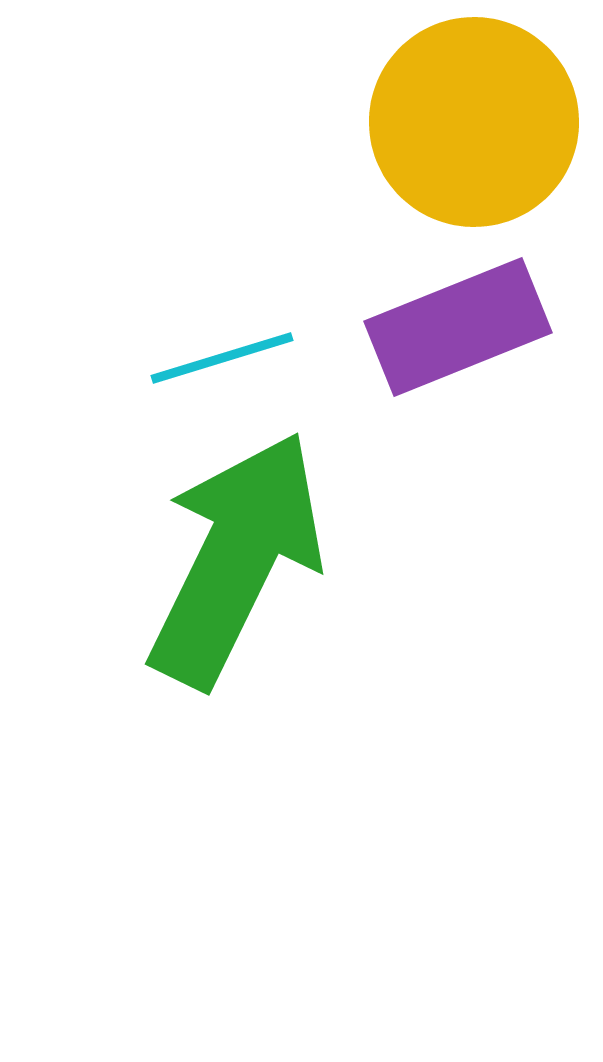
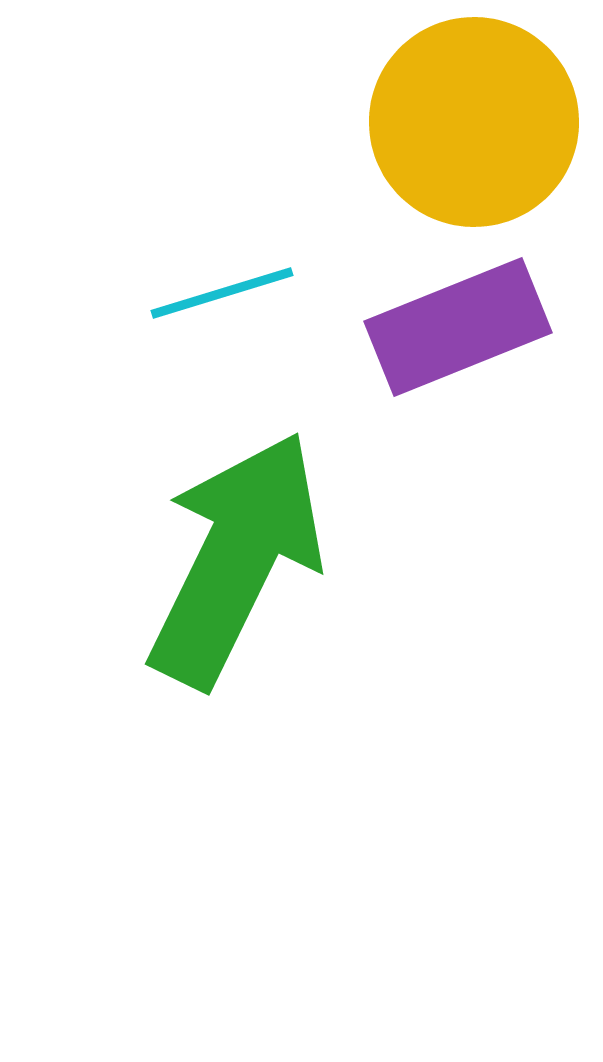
cyan line: moved 65 px up
